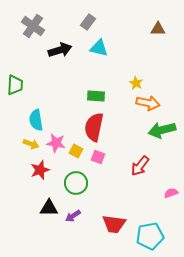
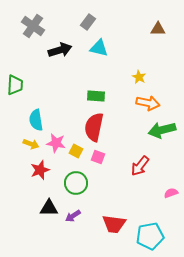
yellow star: moved 3 px right, 6 px up
